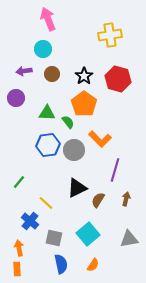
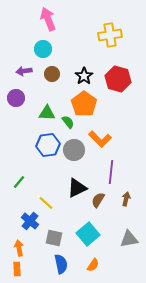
purple line: moved 4 px left, 2 px down; rotated 10 degrees counterclockwise
